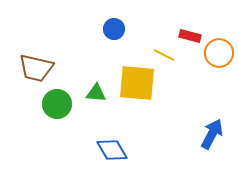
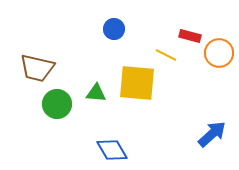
yellow line: moved 2 px right
brown trapezoid: moved 1 px right
blue arrow: rotated 20 degrees clockwise
